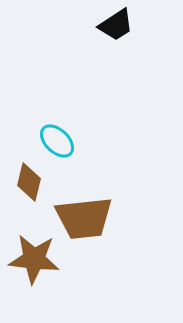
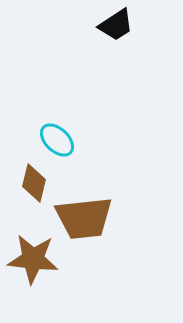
cyan ellipse: moved 1 px up
brown diamond: moved 5 px right, 1 px down
brown star: moved 1 px left
